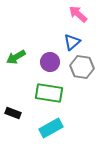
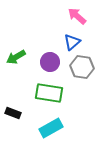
pink arrow: moved 1 px left, 2 px down
